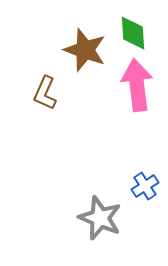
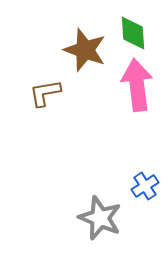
brown L-shape: rotated 56 degrees clockwise
